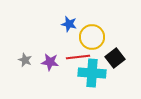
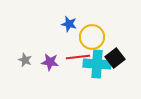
cyan cross: moved 5 px right, 9 px up
